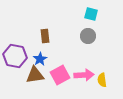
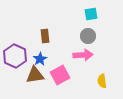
cyan square: rotated 24 degrees counterclockwise
purple hexagon: rotated 15 degrees clockwise
pink arrow: moved 1 px left, 20 px up
yellow semicircle: moved 1 px down
